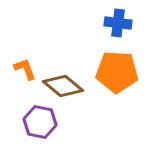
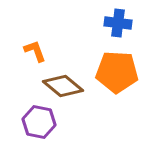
orange L-shape: moved 10 px right, 18 px up
purple hexagon: moved 1 px left
